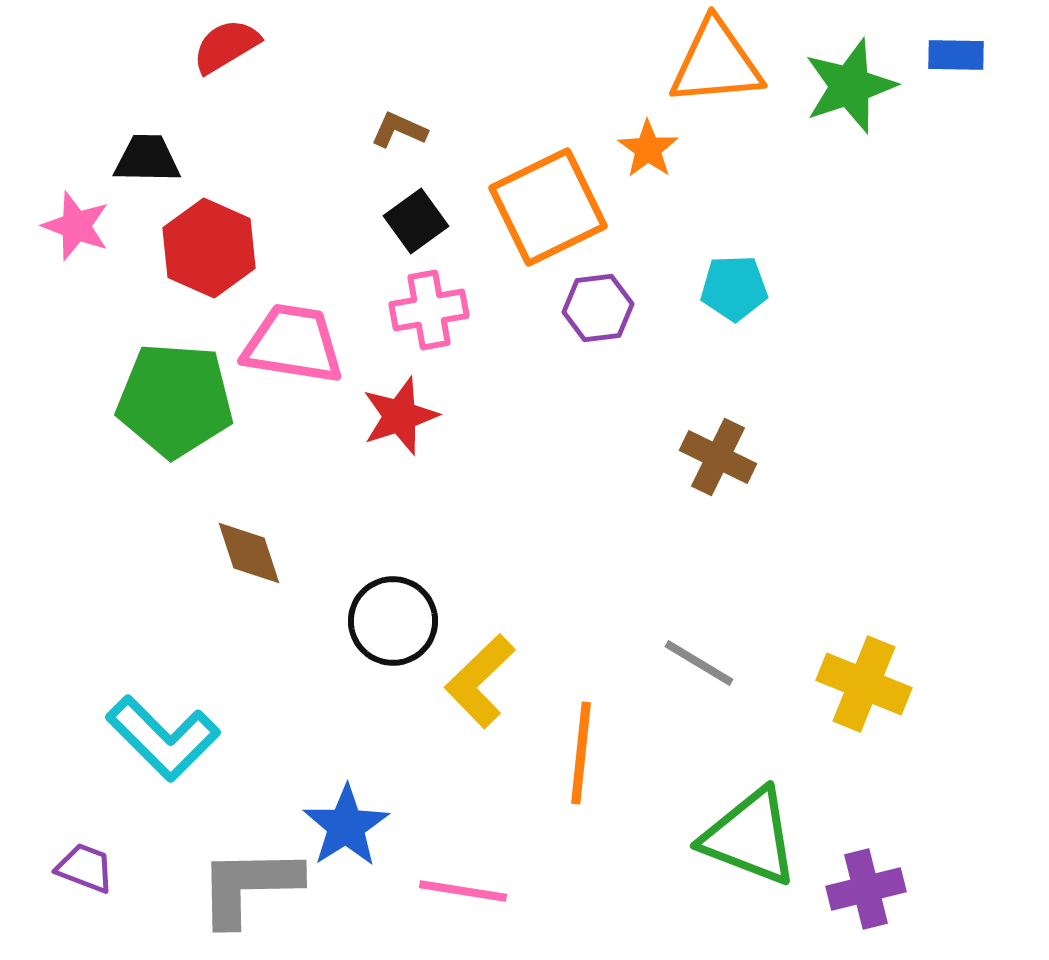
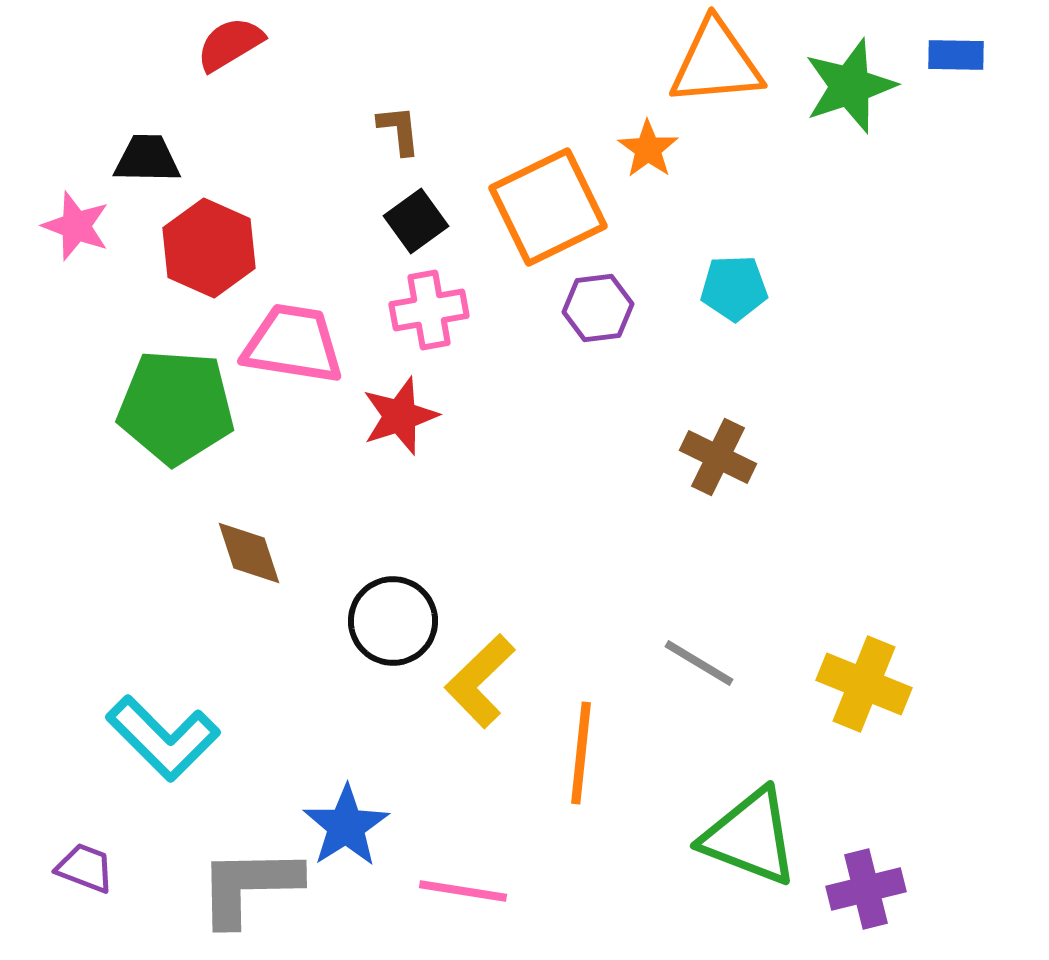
red semicircle: moved 4 px right, 2 px up
brown L-shape: rotated 60 degrees clockwise
green pentagon: moved 1 px right, 7 px down
